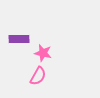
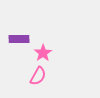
pink star: rotated 24 degrees clockwise
